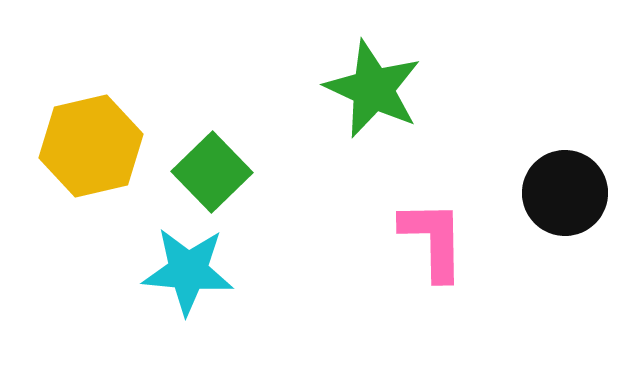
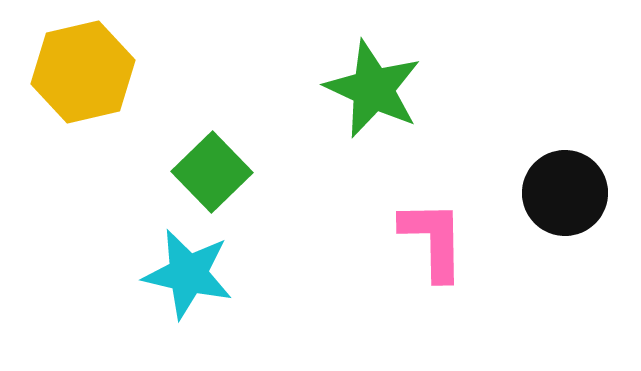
yellow hexagon: moved 8 px left, 74 px up
cyan star: moved 3 px down; rotated 8 degrees clockwise
